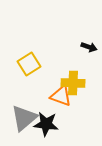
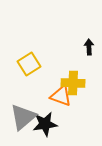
black arrow: rotated 112 degrees counterclockwise
gray triangle: moved 1 px left, 1 px up
black star: moved 1 px left; rotated 15 degrees counterclockwise
